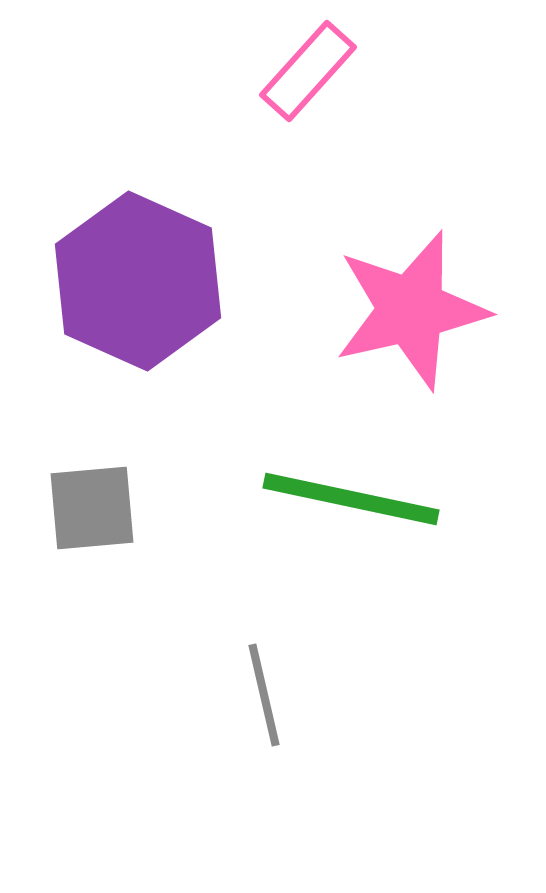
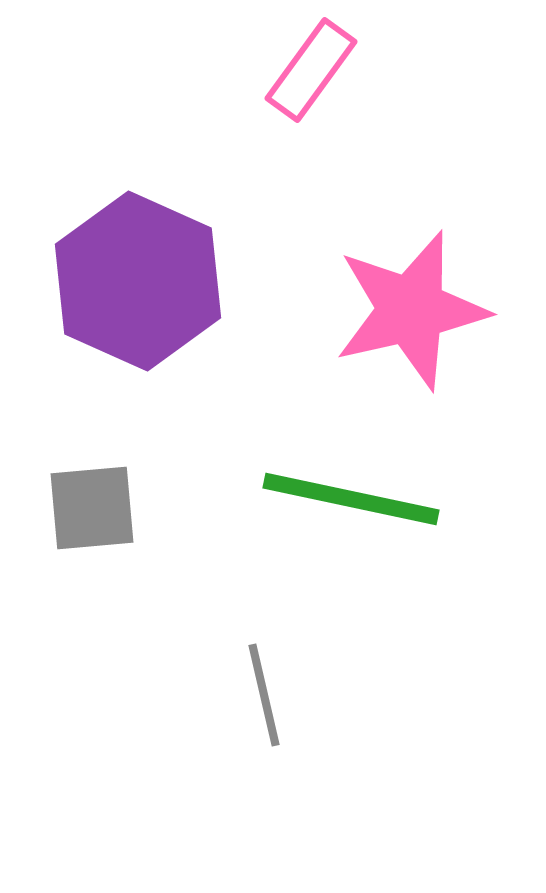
pink rectangle: moved 3 px right, 1 px up; rotated 6 degrees counterclockwise
